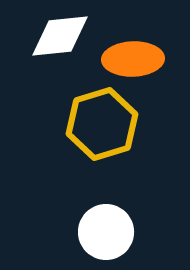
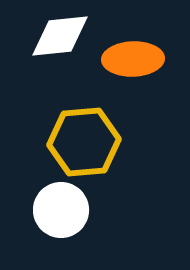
yellow hexagon: moved 18 px left, 18 px down; rotated 12 degrees clockwise
white circle: moved 45 px left, 22 px up
